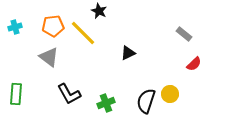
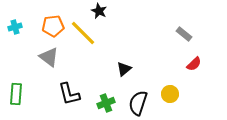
black triangle: moved 4 px left, 16 px down; rotated 14 degrees counterclockwise
black L-shape: rotated 15 degrees clockwise
black semicircle: moved 8 px left, 2 px down
